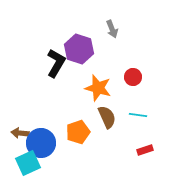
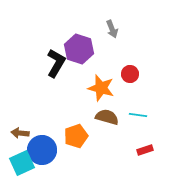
red circle: moved 3 px left, 3 px up
orange star: moved 3 px right
brown semicircle: rotated 50 degrees counterclockwise
orange pentagon: moved 2 px left, 4 px down
blue circle: moved 1 px right, 7 px down
cyan square: moved 6 px left
